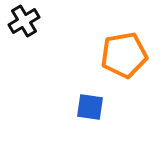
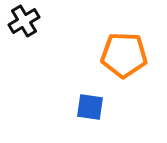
orange pentagon: rotated 12 degrees clockwise
